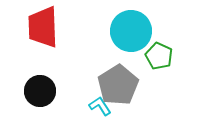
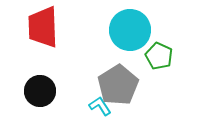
cyan circle: moved 1 px left, 1 px up
